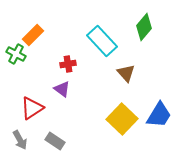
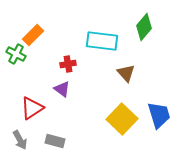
cyan rectangle: rotated 40 degrees counterclockwise
blue trapezoid: rotated 48 degrees counterclockwise
gray rectangle: rotated 18 degrees counterclockwise
